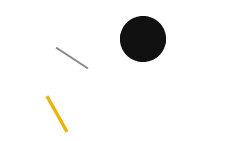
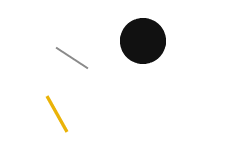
black circle: moved 2 px down
